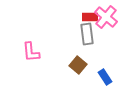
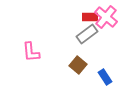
gray rectangle: rotated 60 degrees clockwise
